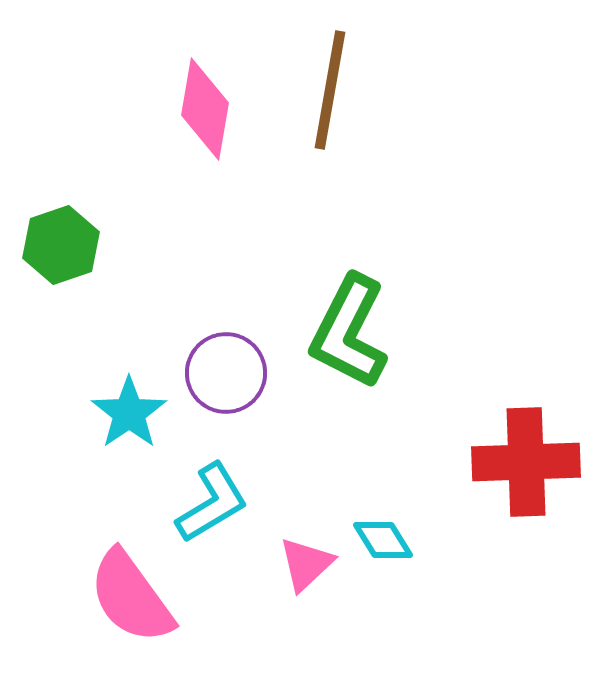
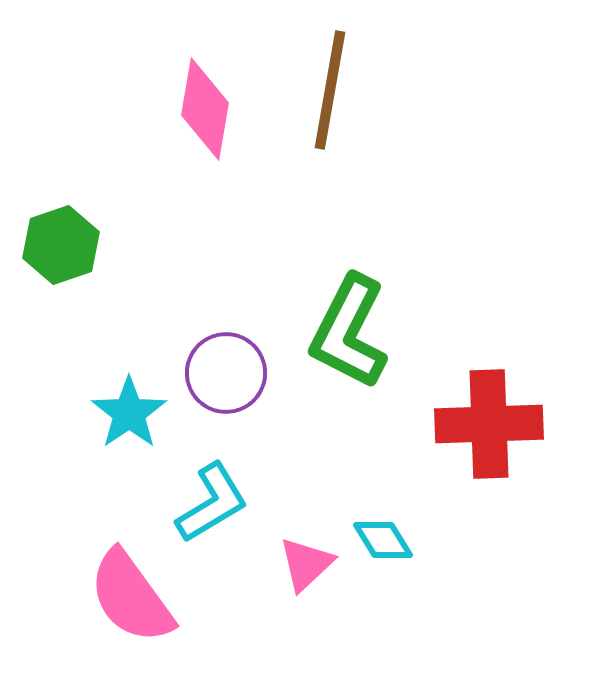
red cross: moved 37 px left, 38 px up
